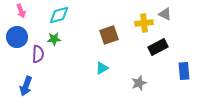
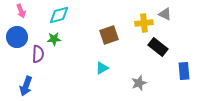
black rectangle: rotated 66 degrees clockwise
